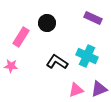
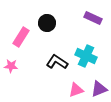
cyan cross: moved 1 px left
